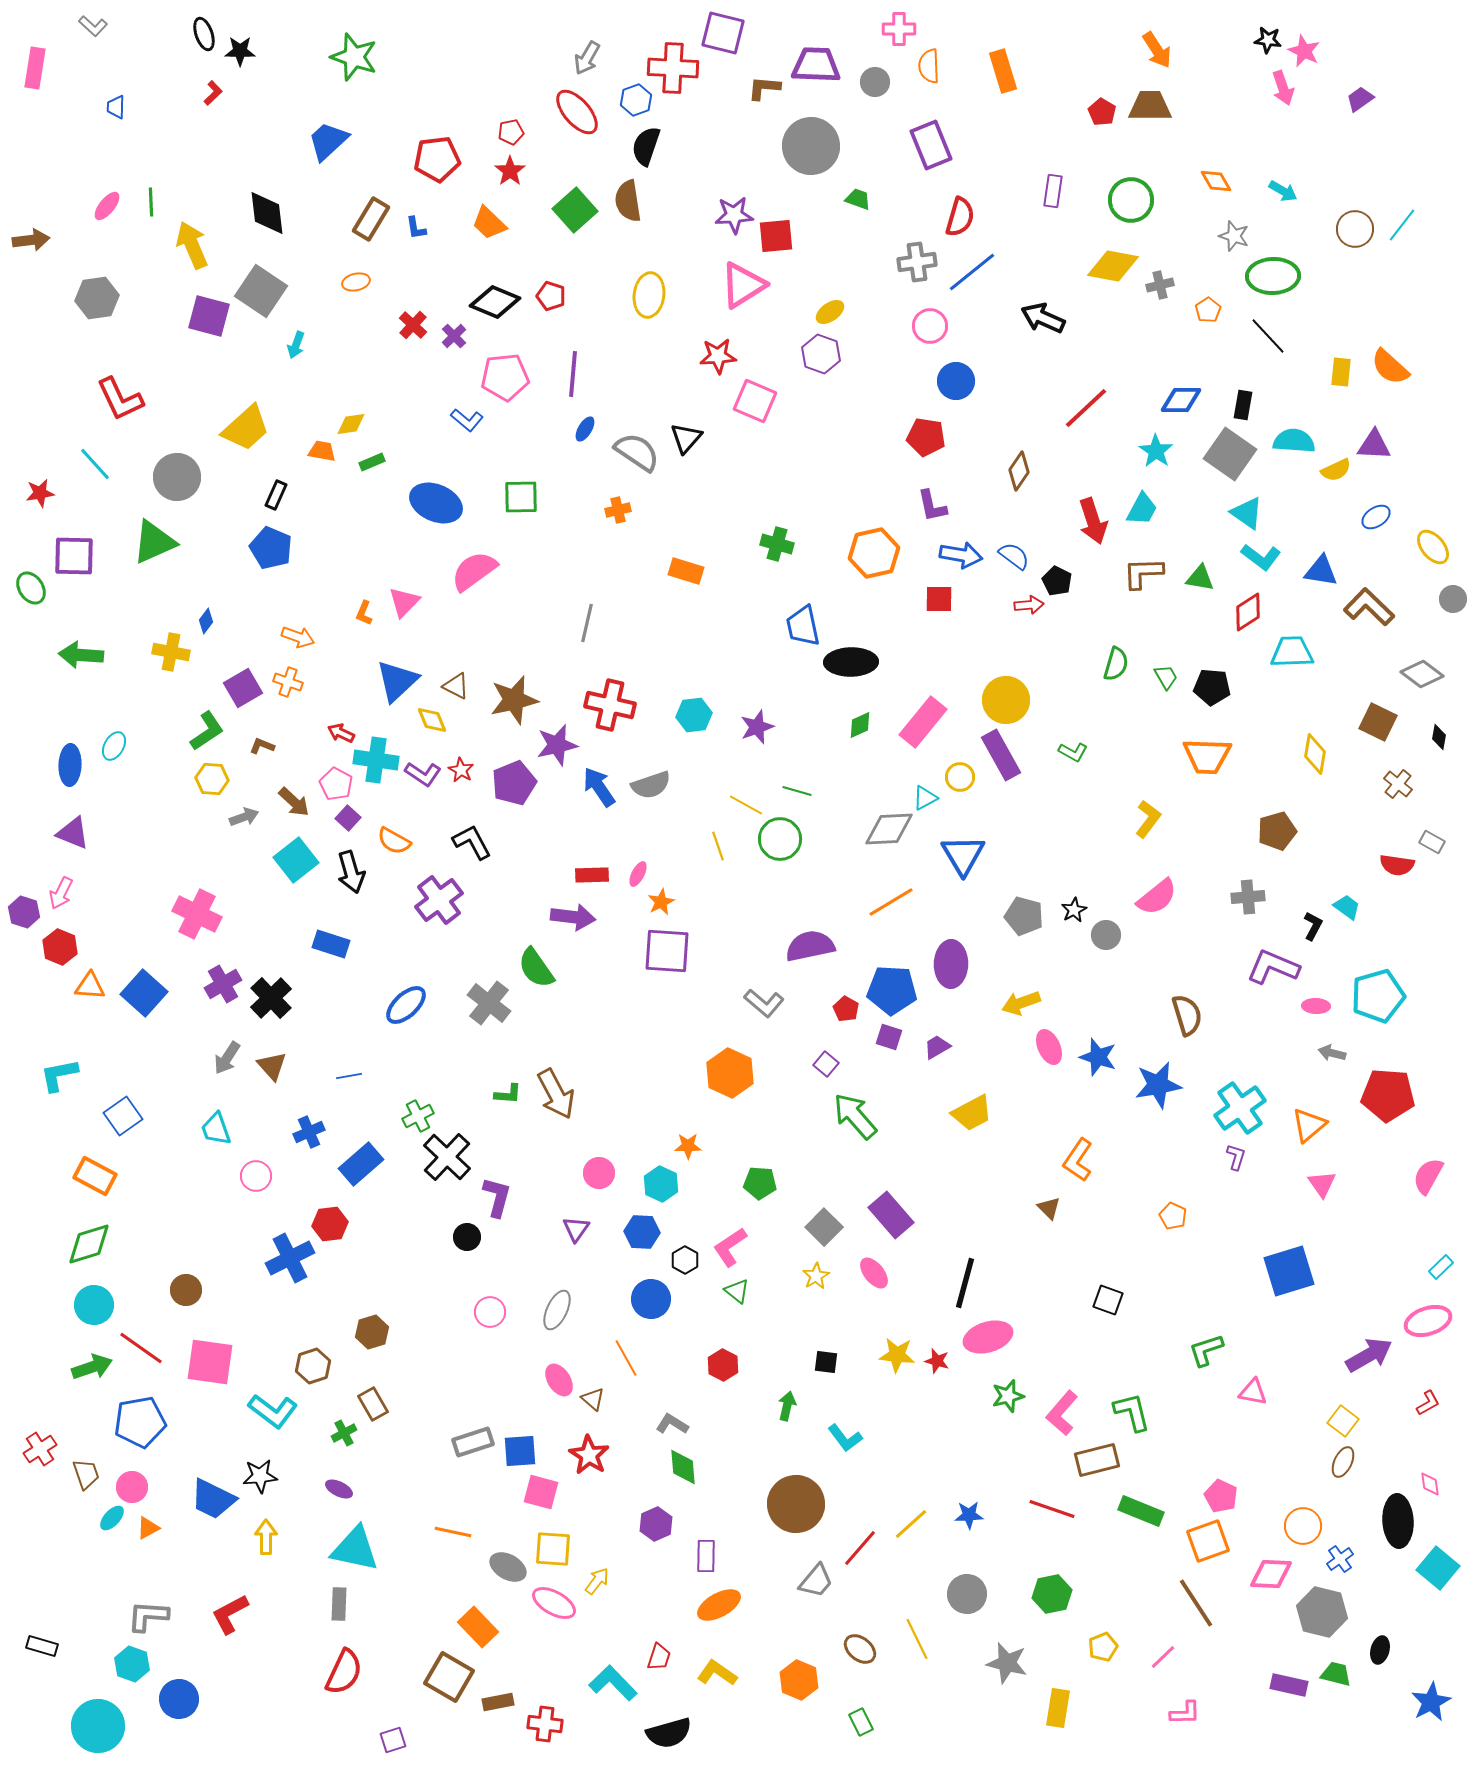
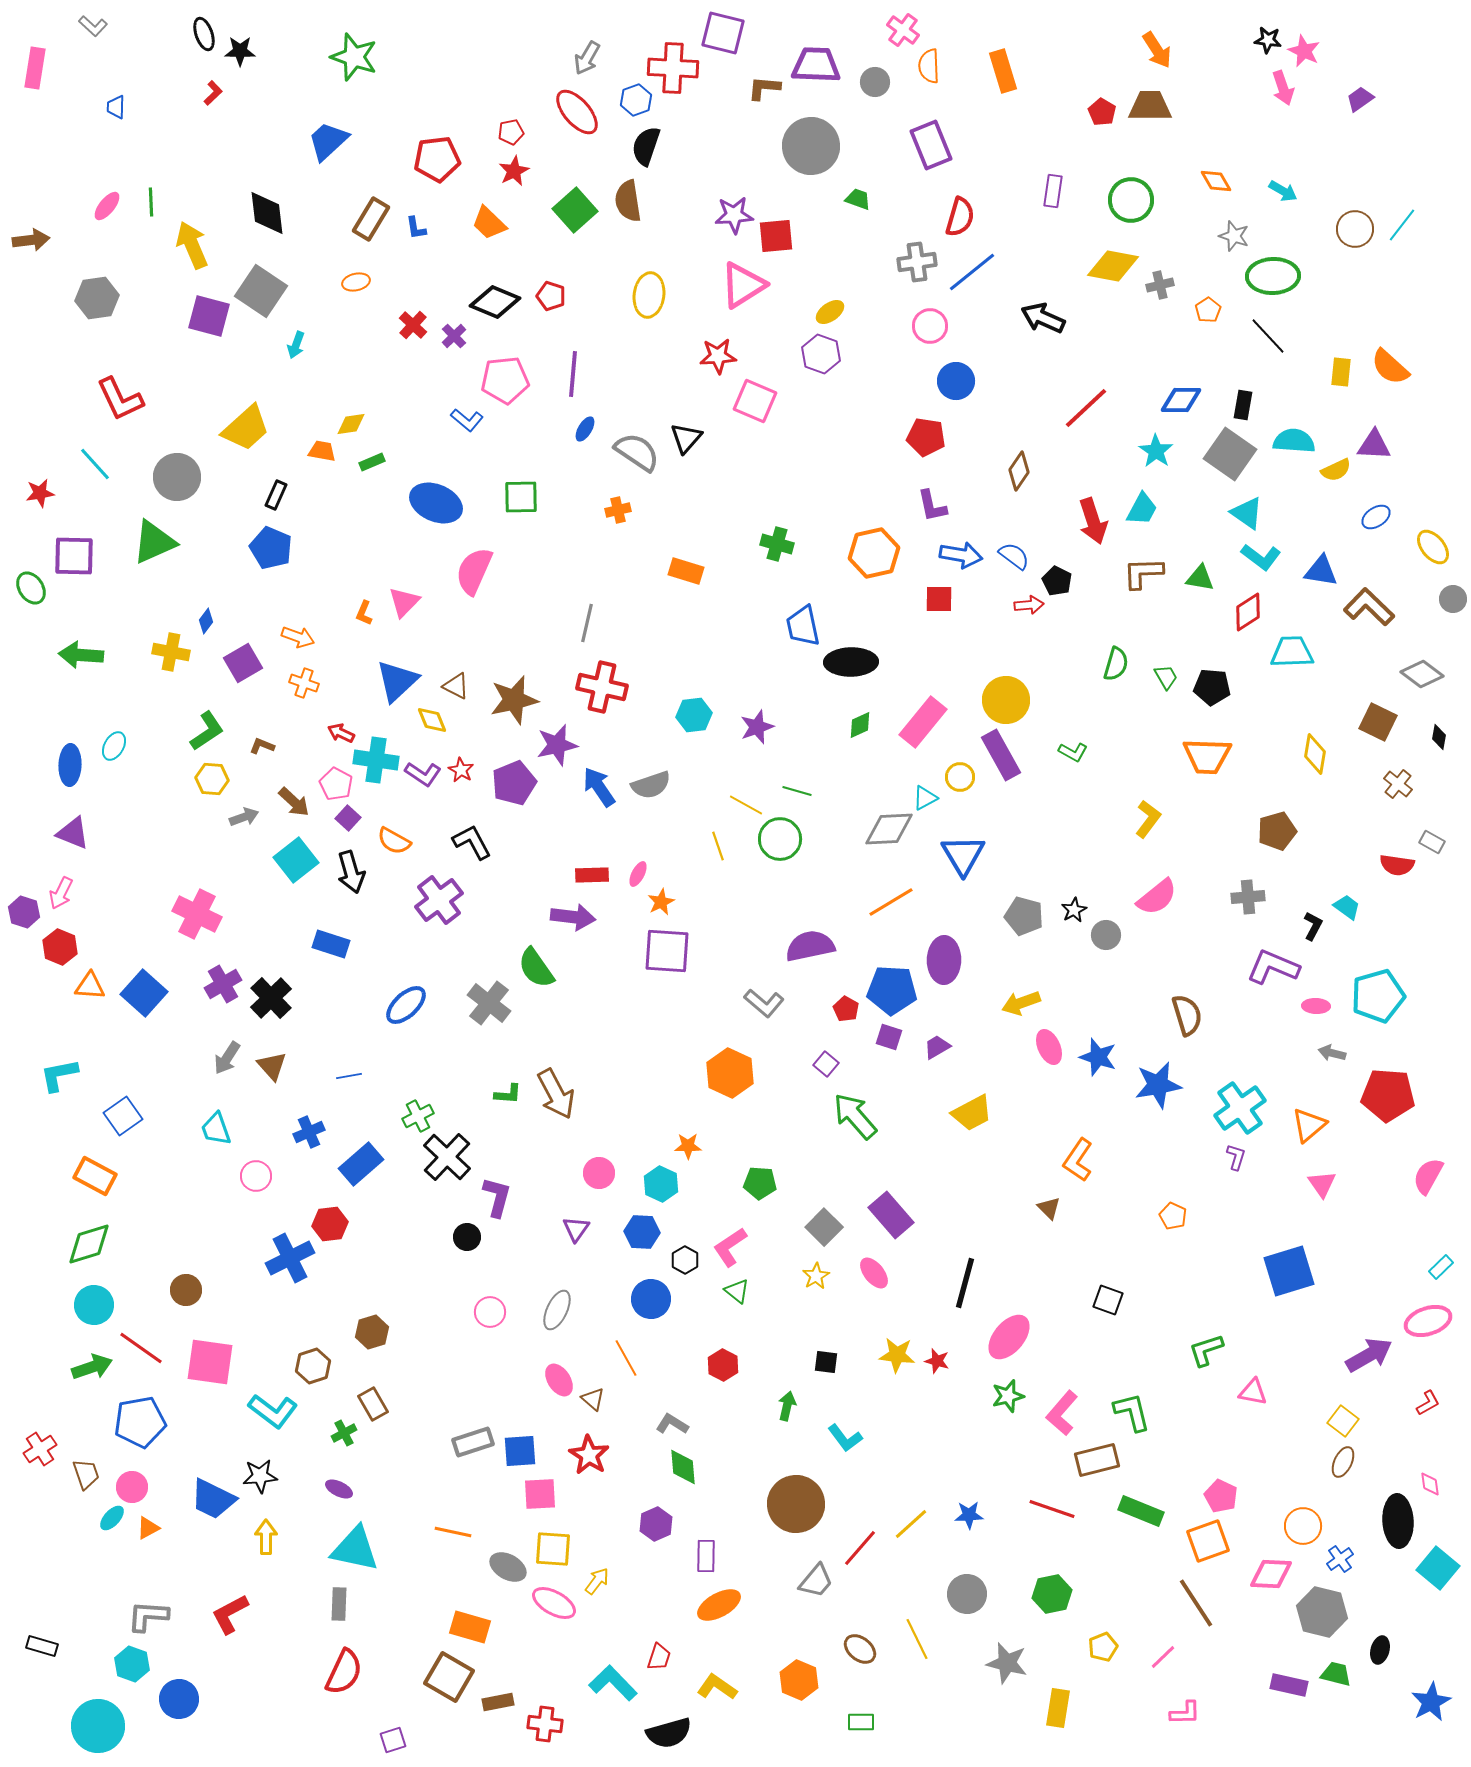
pink cross at (899, 29): moved 4 px right, 1 px down; rotated 36 degrees clockwise
red star at (510, 171): moved 4 px right; rotated 8 degrees clockwise
pink pentagon at (505, 377): moved 3 px down
pink semicircle at (474, 571): rotated 30 degrees counterclockwise
orange cross at (288, 682): moved 16 px right, 1 px down
purple square at (243, 688): moved 25 px up
red cross at (610, 705): moved 8 px left, 18 px up
purple ellipse at (951, 964): moved 7 px left, 4 px up
pink ellipse at (988, 1337): moved 21 px right; rotated 33 degrees counterclockwise
pink square at (541, 1492): moved 1 px left, 2 px down; rotated 18 degrees counterclockwise
orange rectangle at (478, 1627): moved 8 px left; rotated 30 degrees counterclockwise
yellow L-shape at (717, 1673): moved 14 px down
green rectangle at (861, 1722): rotated 64 degrees counterclockwise
